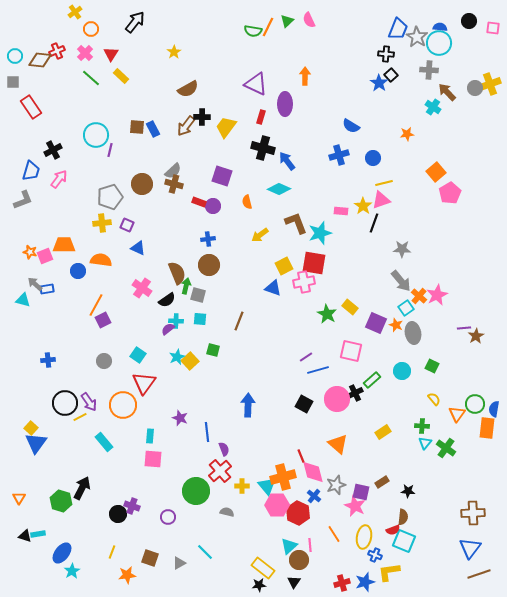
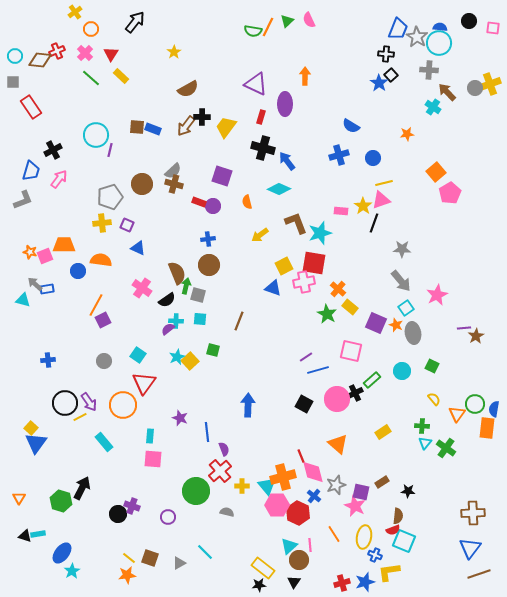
blue rectangle at (153, 129): rotated 42 degrees counterclockwise
orange cross at (419, 296): moved 81 px left, 7 px up
brown semicircle at (403, 517): moved 5 px left, 1 px up
yellow line at (112, 552): moved 17 px right, 6 px down; rotated 72 degrees counterclockwise
